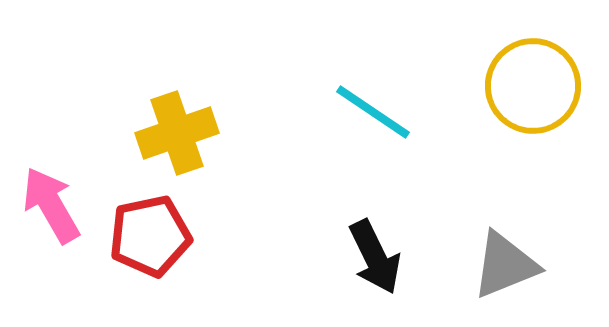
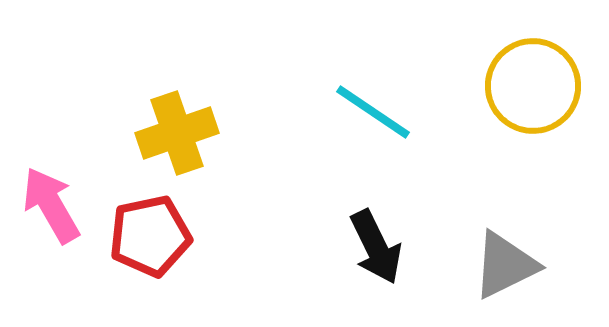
black arrow: moved 1 px right, 10 px up
gray triangle: rotated 4 degrees counterclockwise
